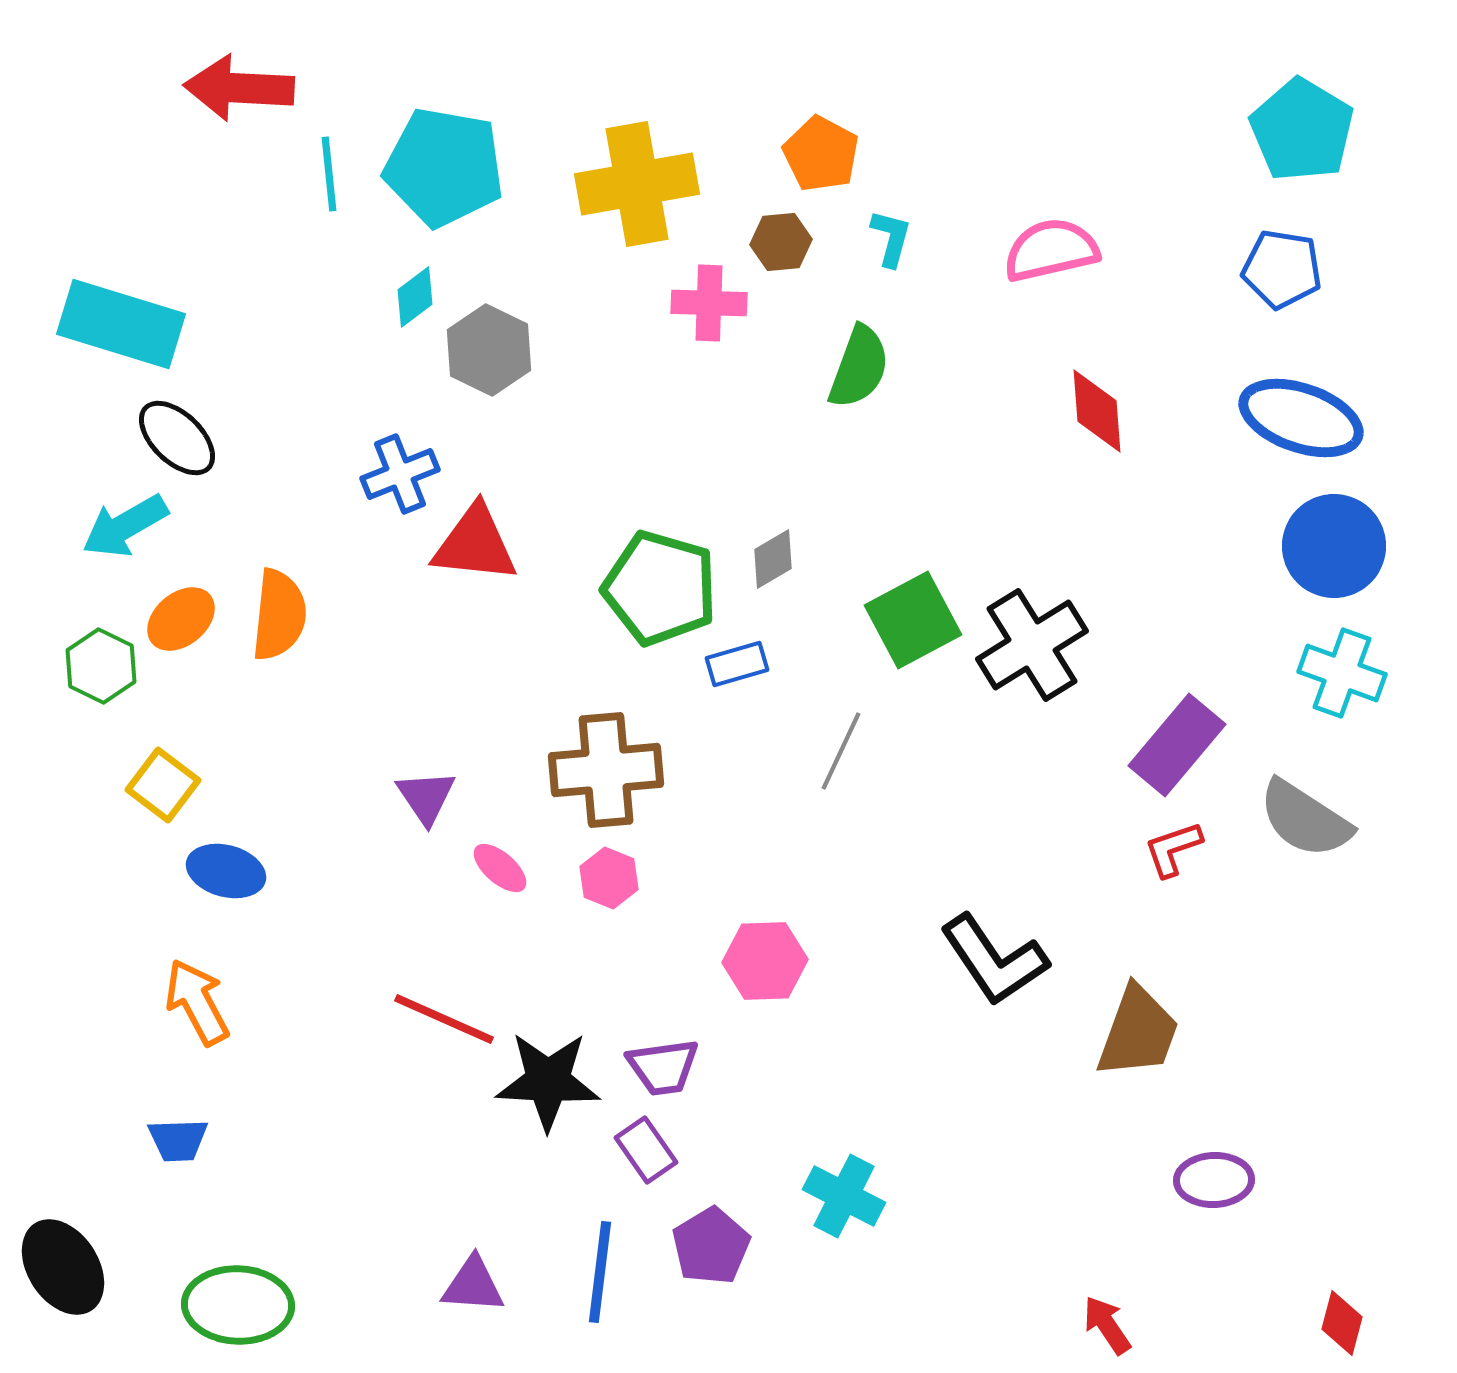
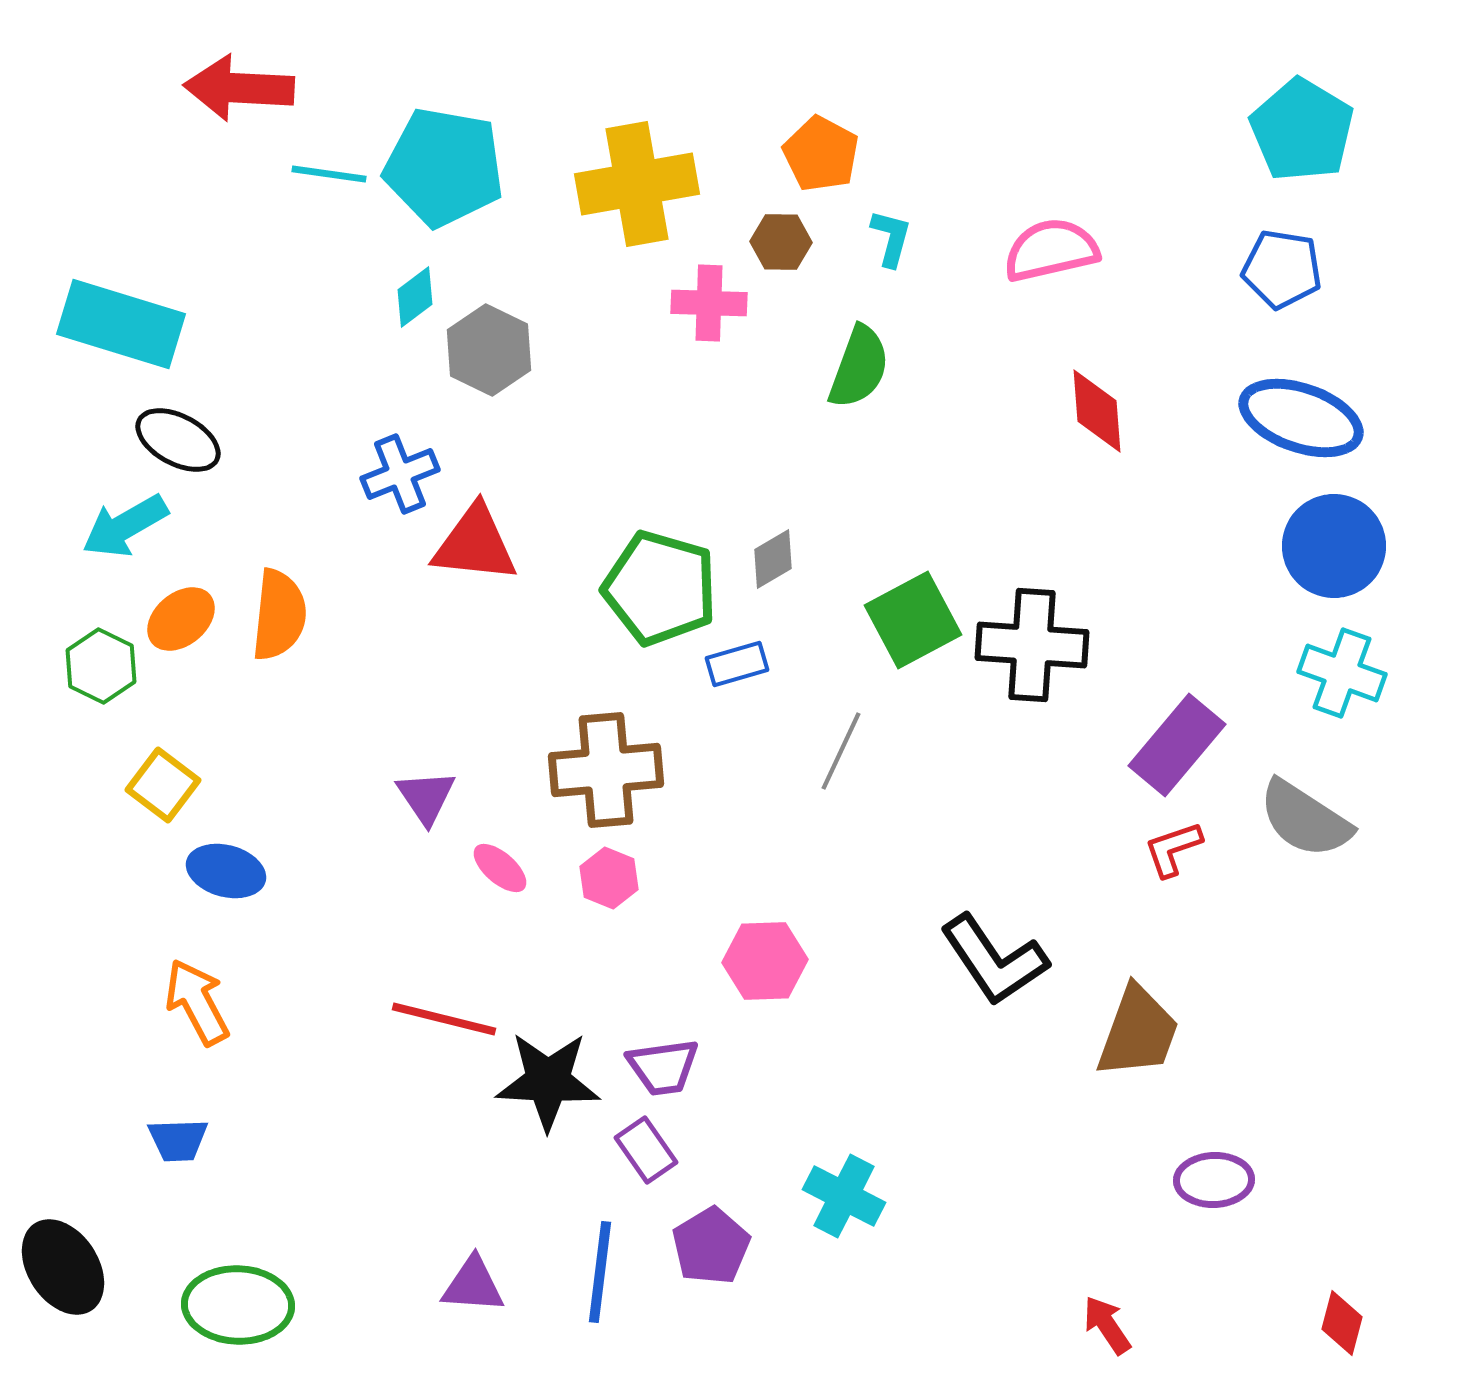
cyan line at (329, 174): rotated 76 degrees counterclockwise
brown hexagon at (781, 242): rotated 6 degrees clockwise
black ellipse at (177, 438): moved 1 px right, 2 px down; rotated 16 degrees counterclockwise
black cross at (1032, 645): rotated 36 degrees clockwise
red line at (444, 1019): rotated 10 degrees counterclockwise
